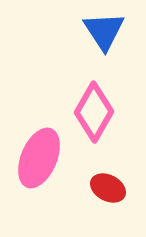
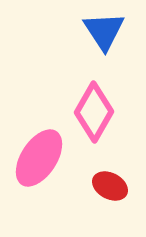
pink ellipse: rotated 10 degrees clockwise
red ellipse: moved 2 px right, 2 px up
